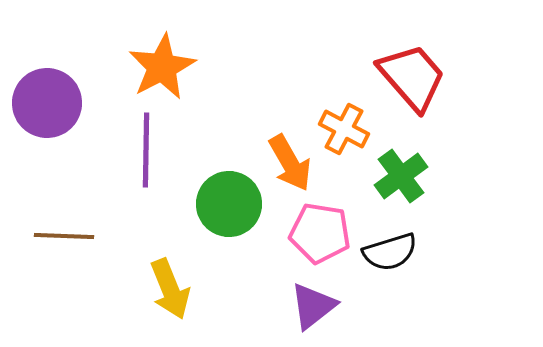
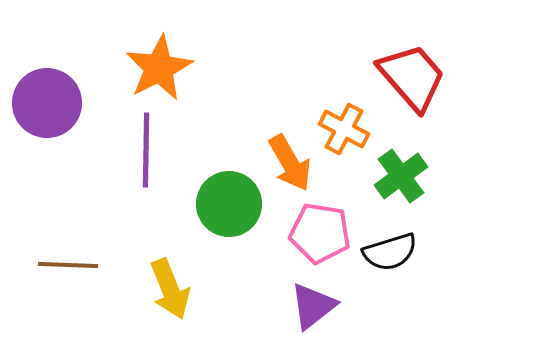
orange star: moved 3 px left, 1 px down
brown line: moved 4 px right, 29 px down
